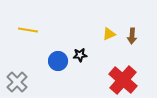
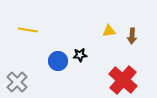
yellow triangle: moved 3 px up; rotated 16 degrees clockwise
